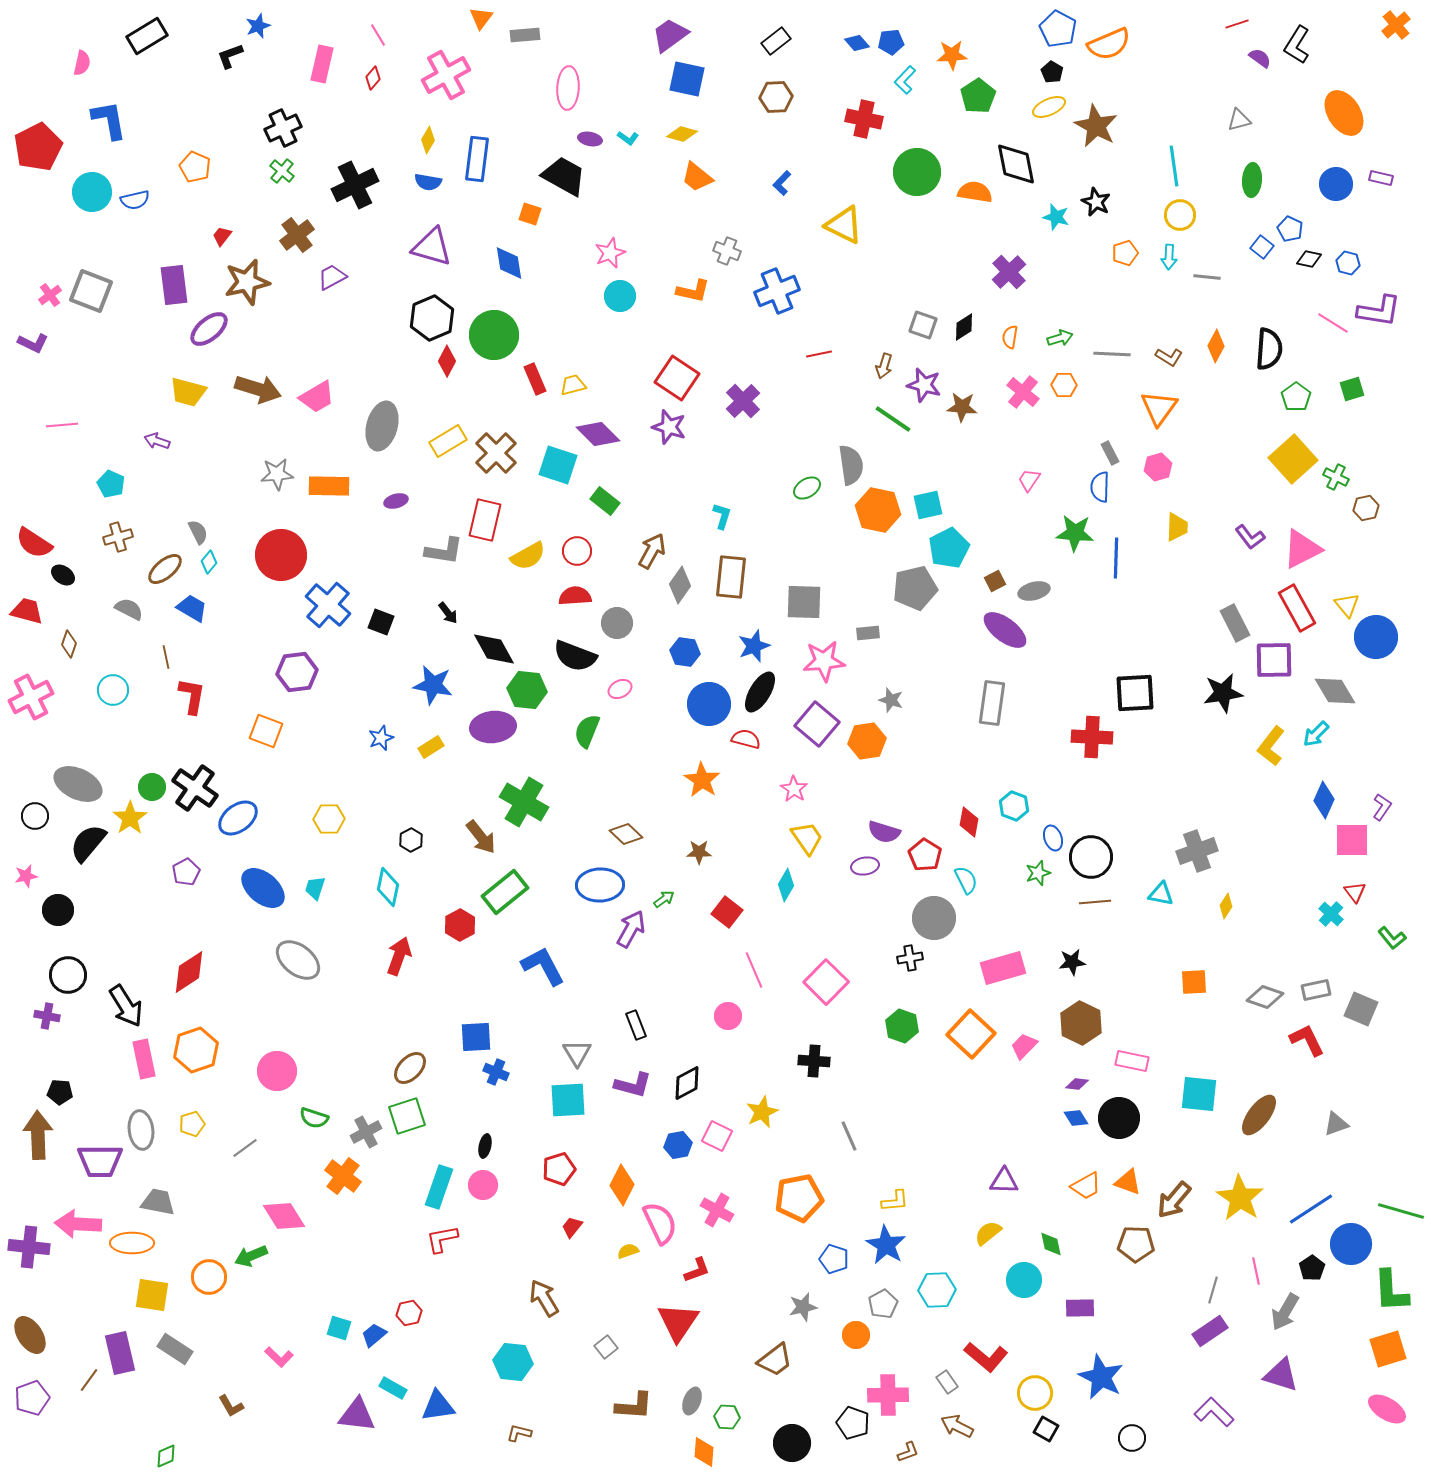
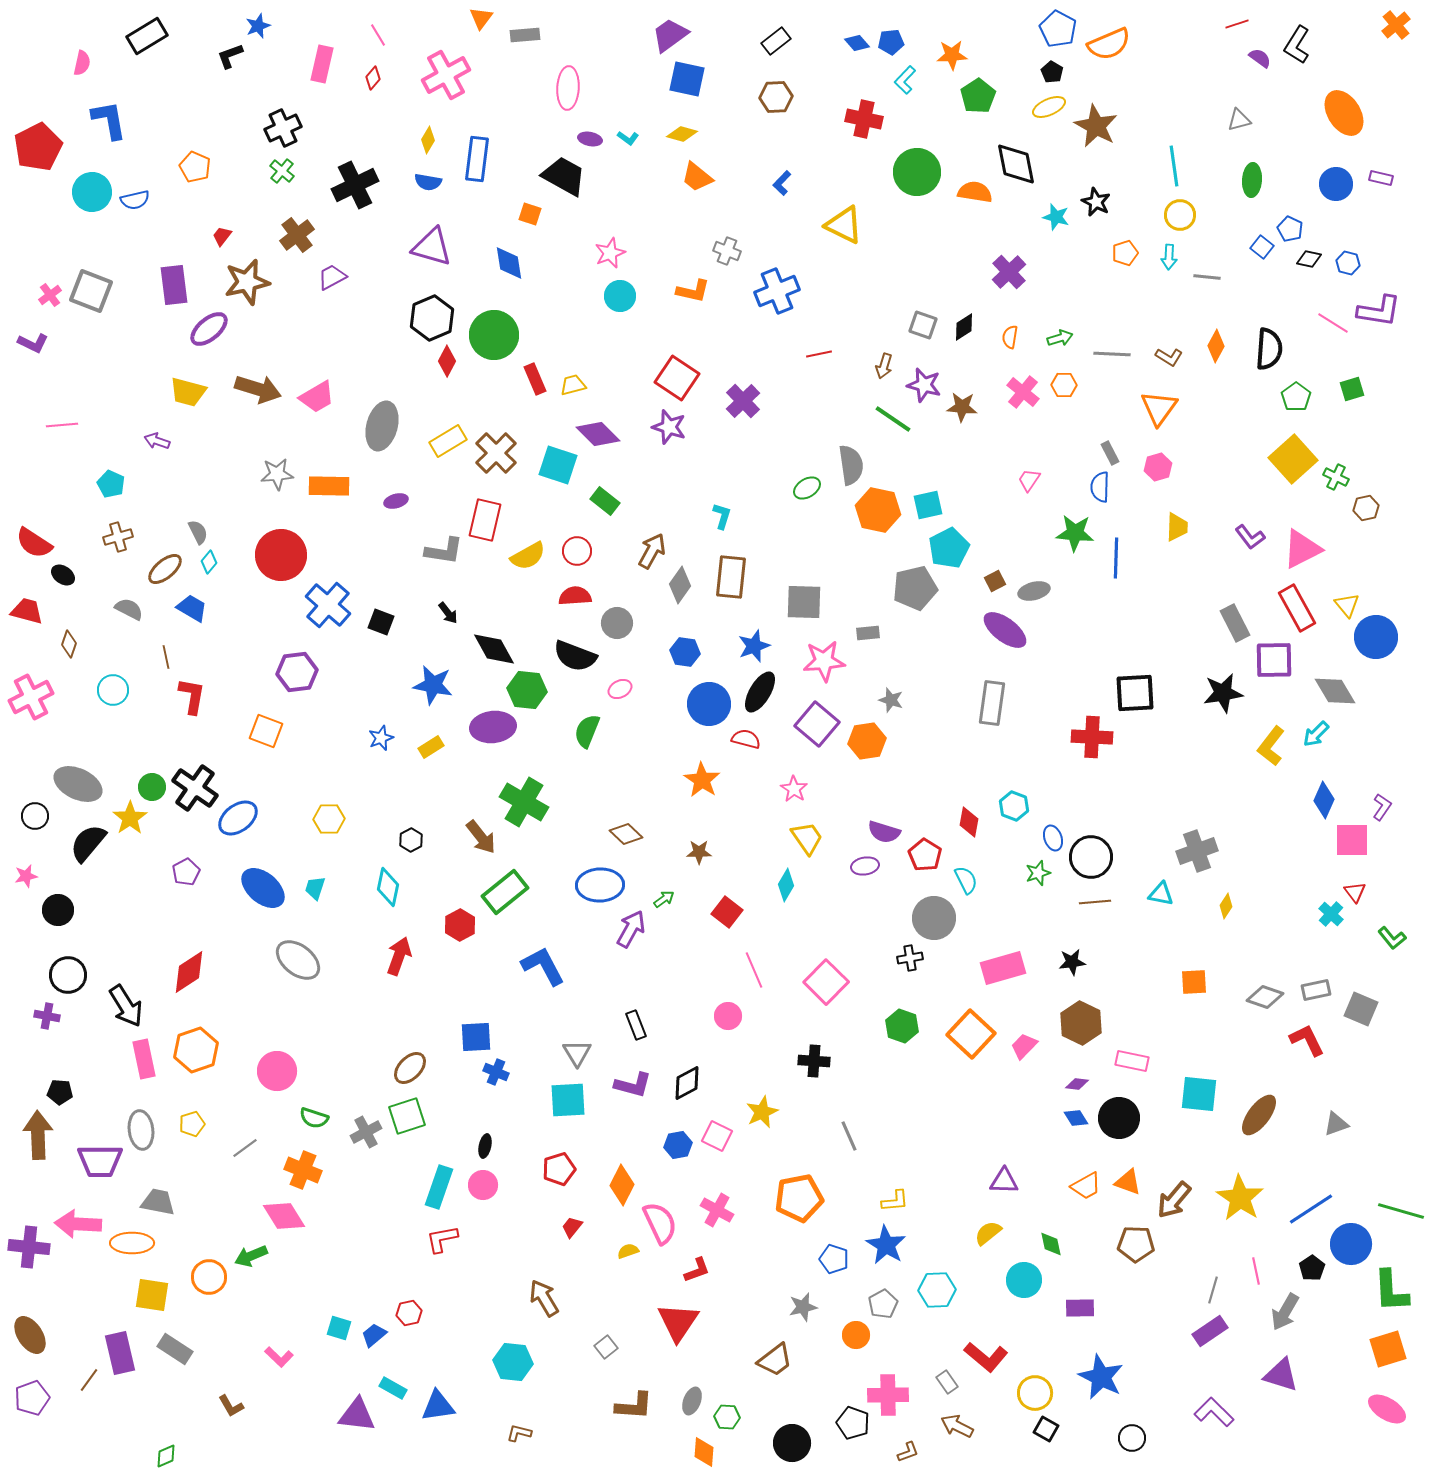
orange cross at (343, 1176): moved 40 px left, 6 px up; rotated 15 degrees counterclockwise
